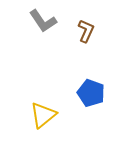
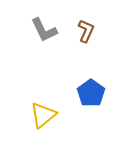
gray L-shape: moved 1 px right, 9 px down; rotated 8 degrees clockwise
blue pentagon: rotated 16 degrees clockwise
